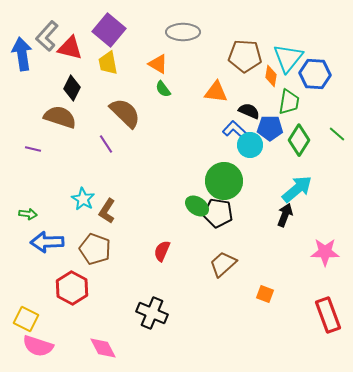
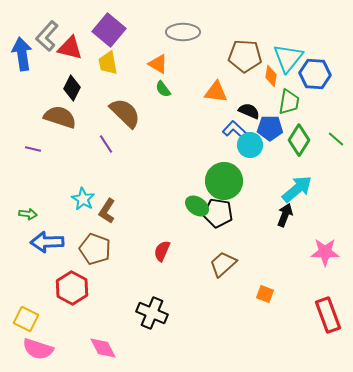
green line at (337, 134): moved 1 px left, 5 px down
pink semicircle at (38, 346): moved 3 px down
